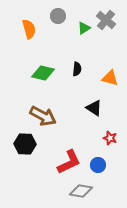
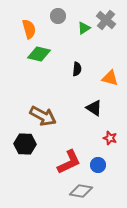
green diamond: moved 4 px left, 19 px up
